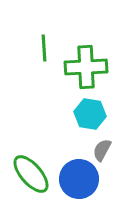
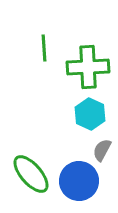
green cross: moved 2 px right
cyan hexagon: rotated 16 degrees clockwise
blue circle: moved 2 px down
